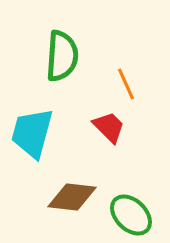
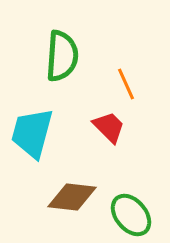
green ellipse: rotated 6 degrees clockwise
